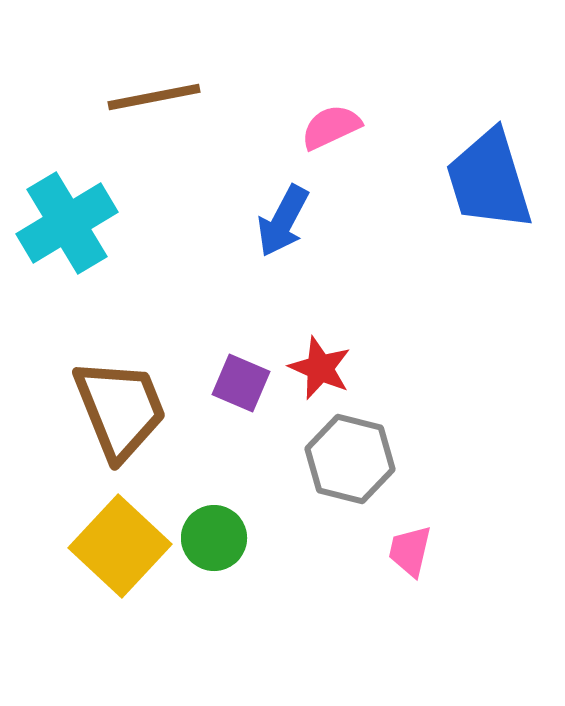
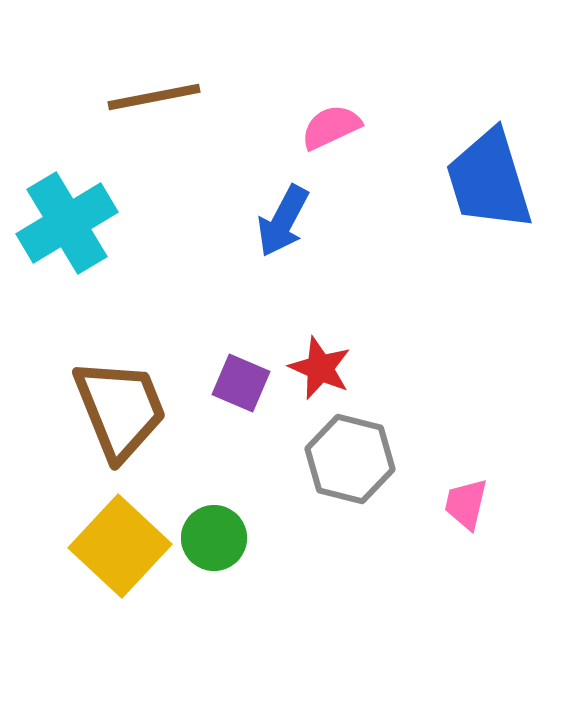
pink trapezoid: moved 56 px right, 47 px up
